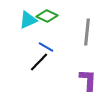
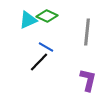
purple L-shape: rotated 10 degrees clockwise
